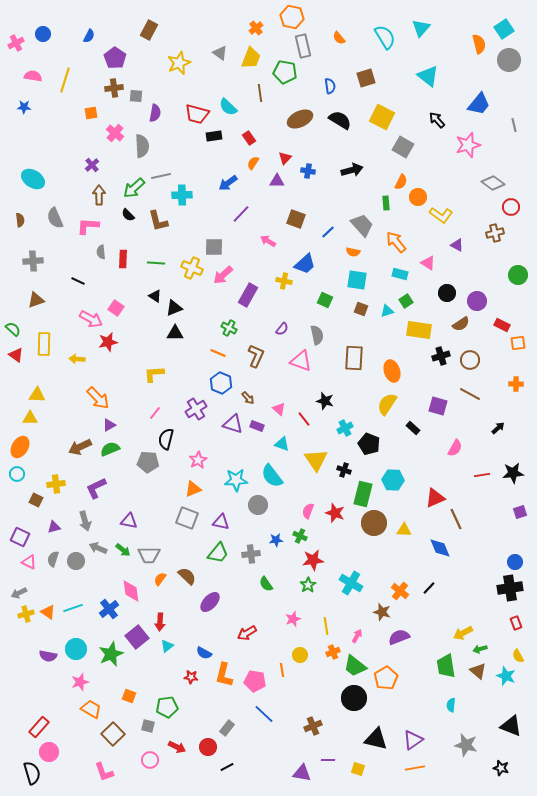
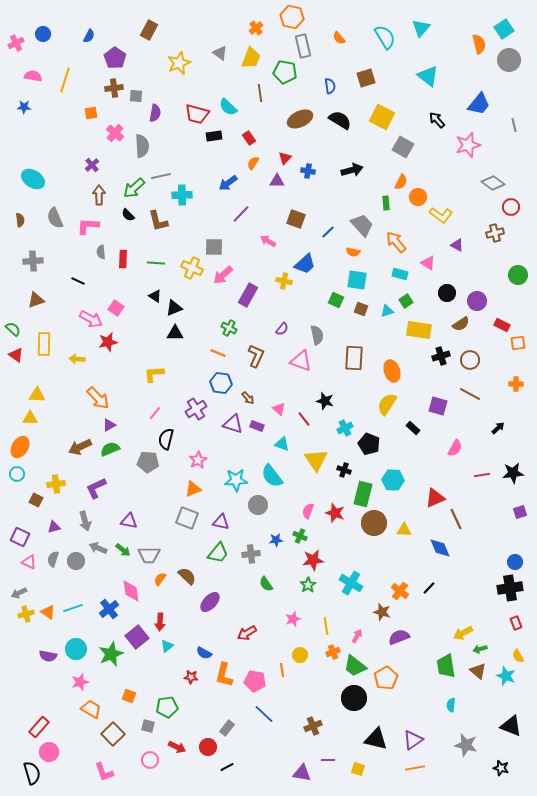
green square at (325, 300): moved 11 px right
blue hexagon at (221, 383): rotated 15 degrees counterclockwise
